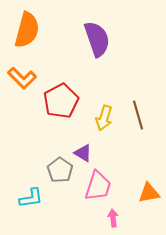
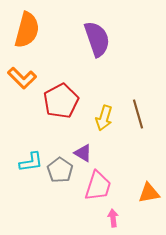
brown line: moved 1 px up
cyan L-shape: moved 36 px up
